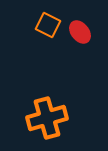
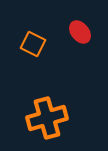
orange square: moved 15 px left, 19 px down
